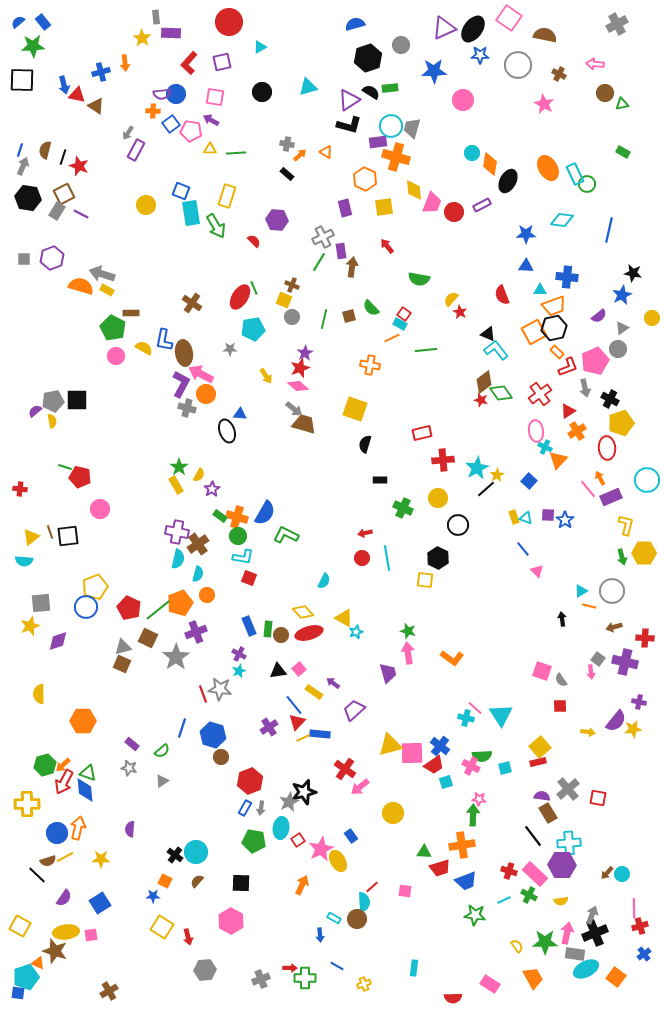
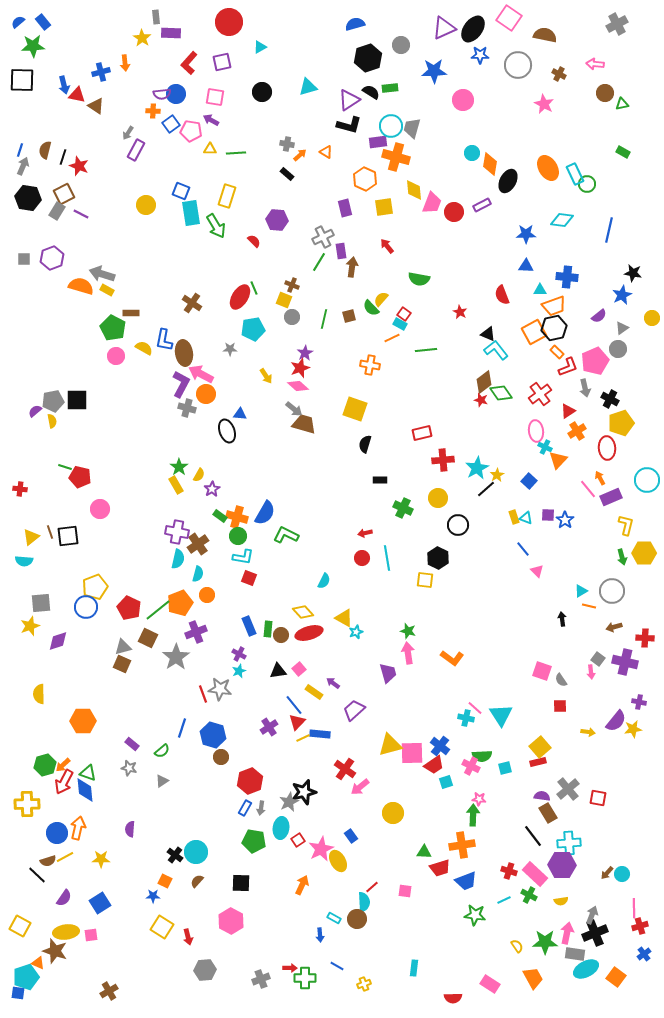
yellow semicircle at (451, 299): moved 70 px left
